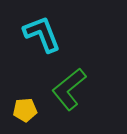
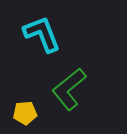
yellow pentagon: moved 3 px down
